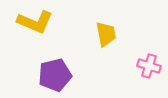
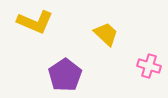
yellow trapezoid: rotated 36 degrees counterclockwise
purple pentagon: moved 10 px right; rotated 20 degrees counterclockwise
